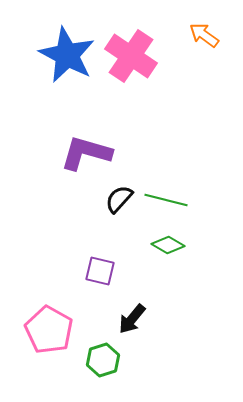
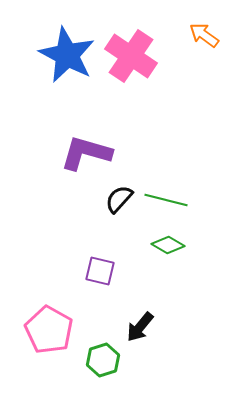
black arrow: moved 8 px right, 8 px down
